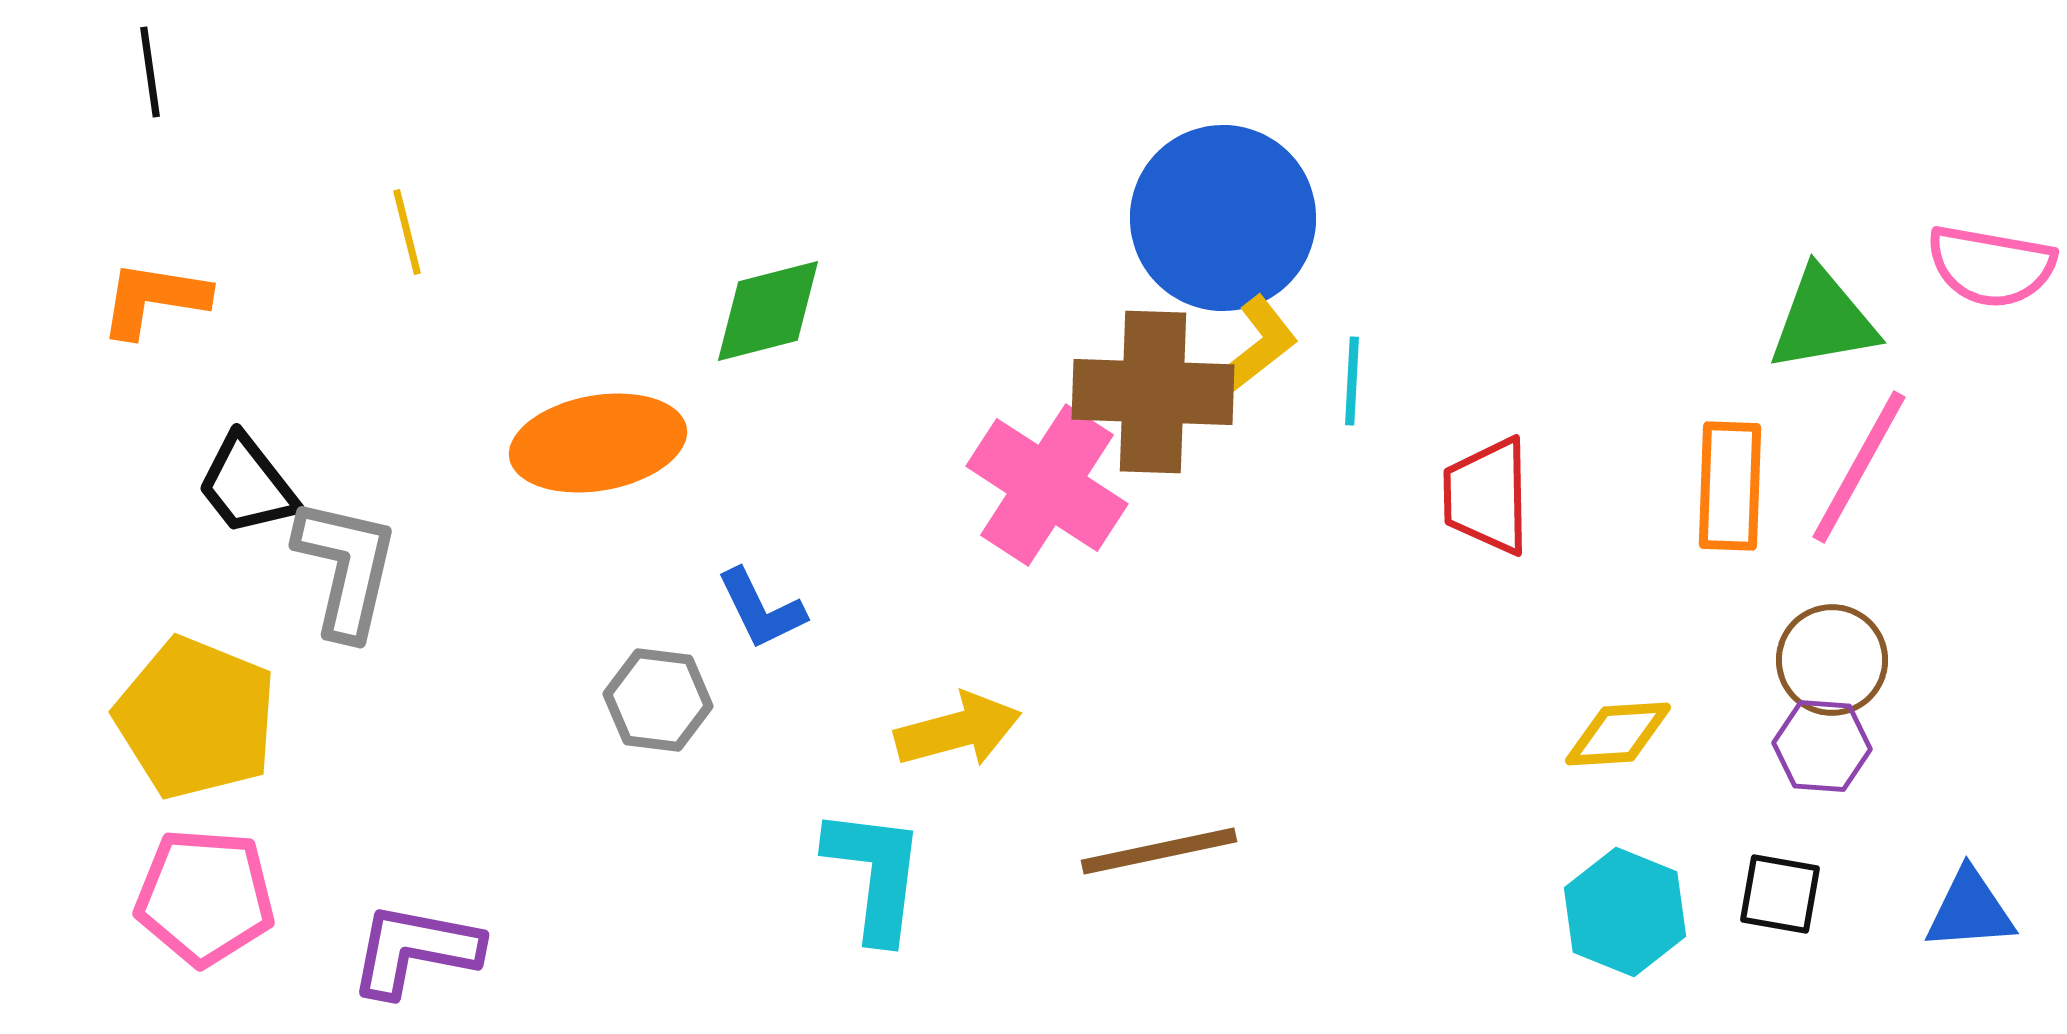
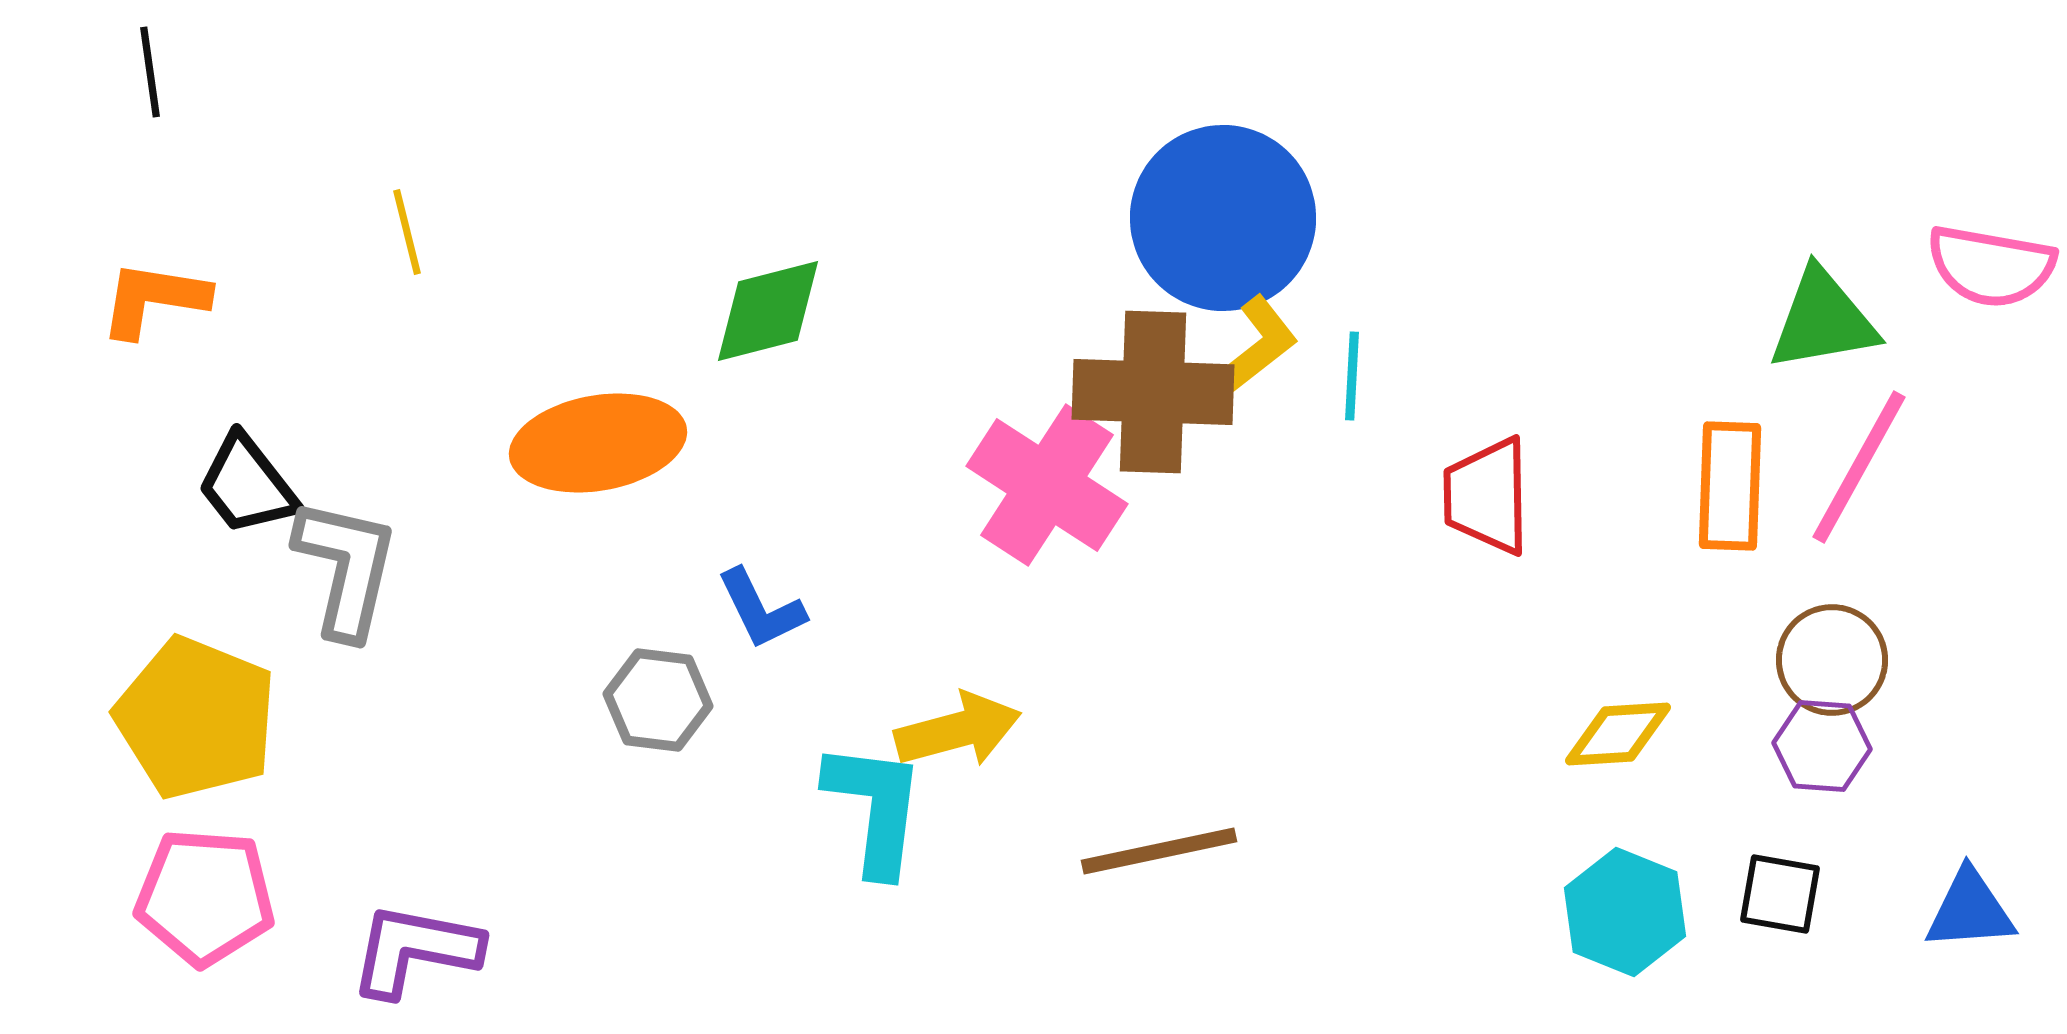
cyan line: moved 5 px up
cyan L-shape: moved 66 px up
